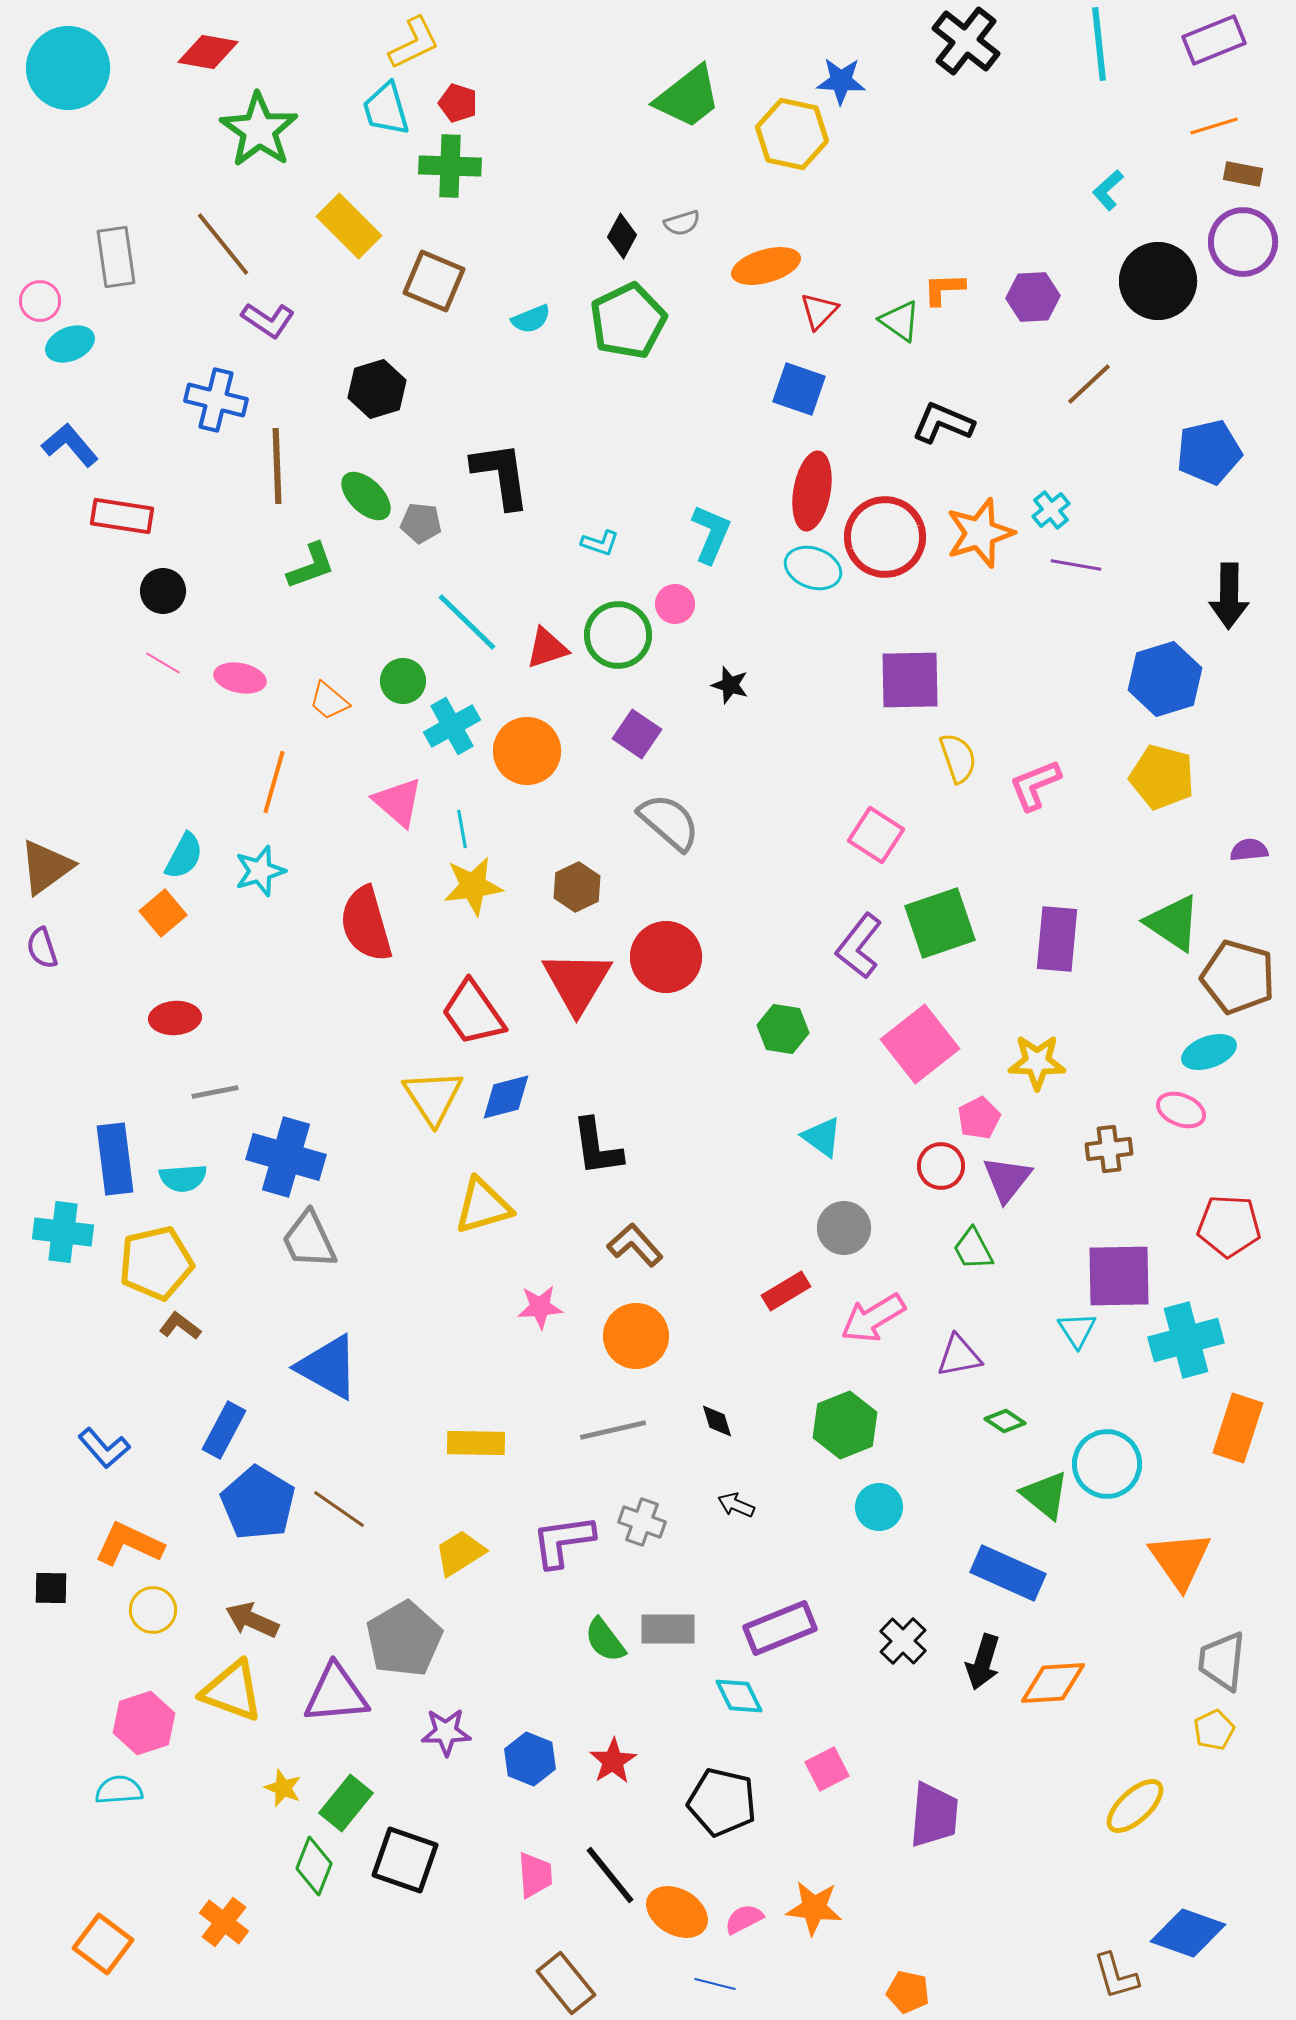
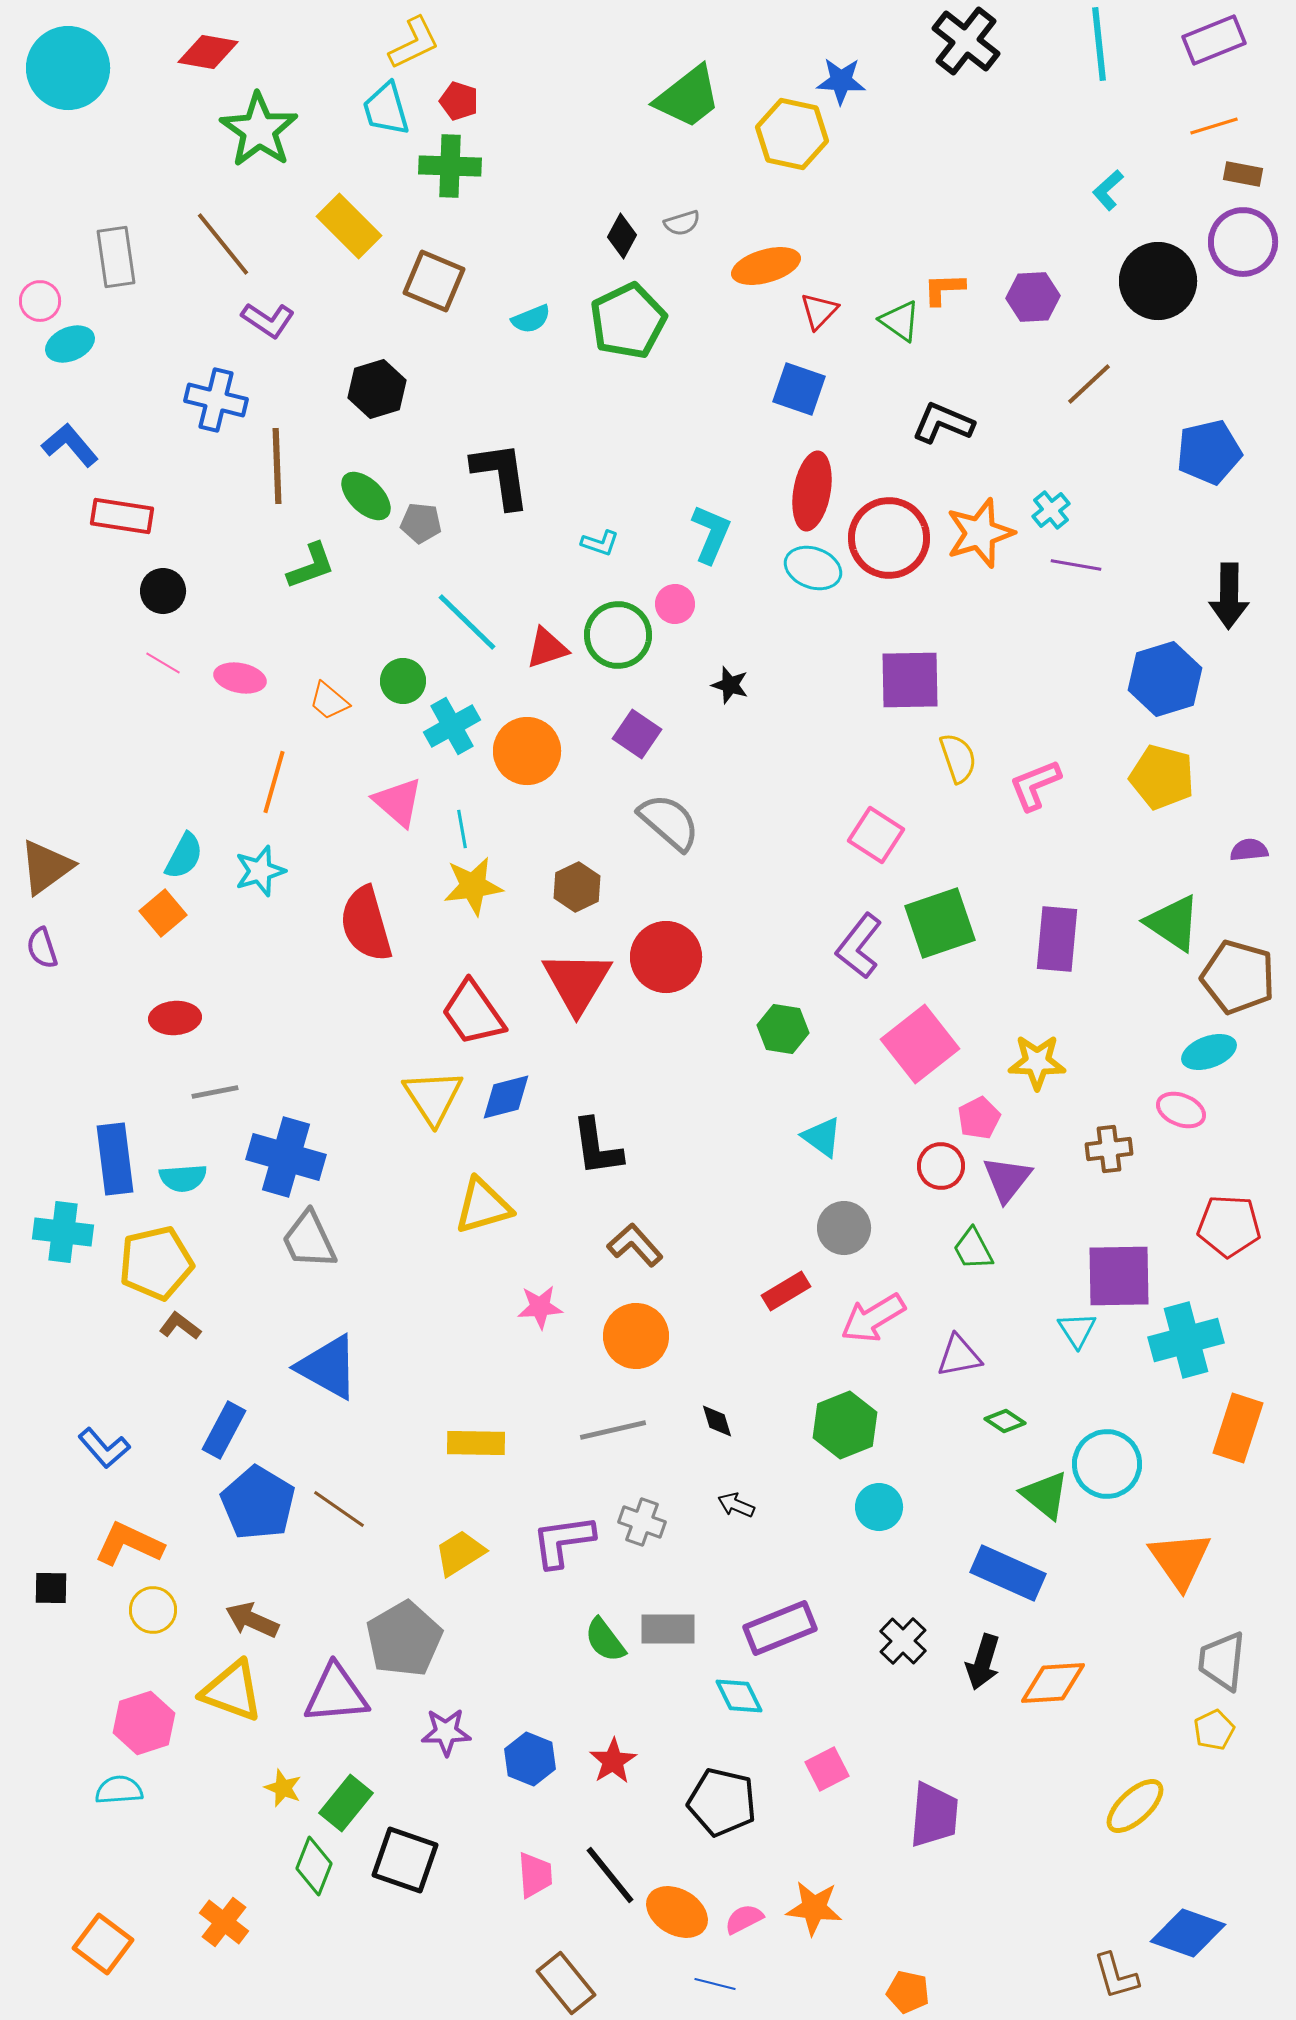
red pentagon at (458, 103): moved 1 px right, 2 px up
red circle at (885, 537): moved 4 px right, 1 px down
